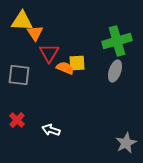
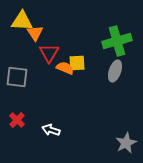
gray square: moved 2 px left, 2 px down
